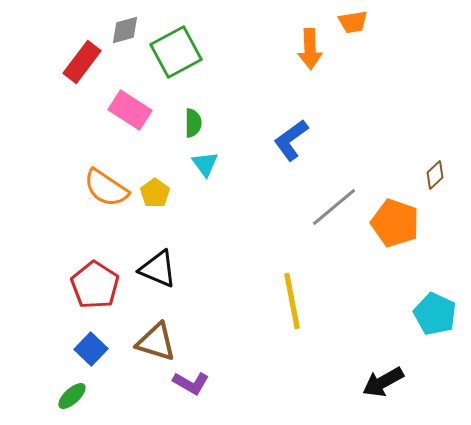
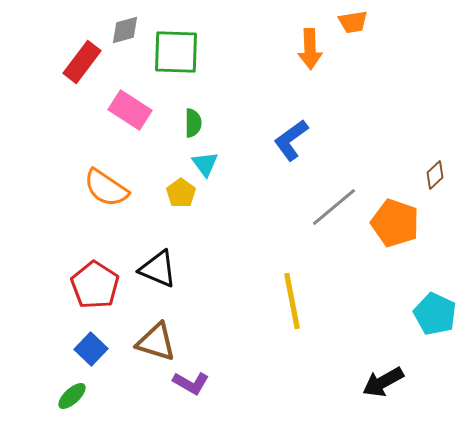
green square: rotated 30 degrees clockwise
yellow pentagon: moved 26 px right
